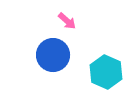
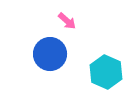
blue circle: moved 3 px left, 1 px up
